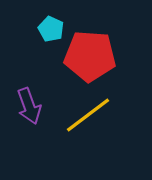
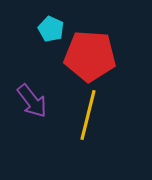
purple arrow: moved 3 px right, 5 px up; rotated 18 degrees counterclockwise
yellow line: rotated 39 degrees counterclockwise
